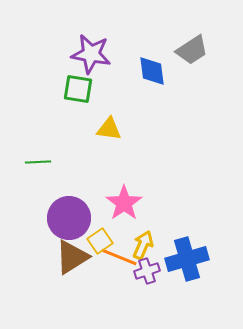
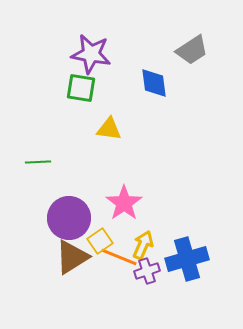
blue diamond: moved 2 px right, 12 px down
green square: moved 3 px right, 1 px up
